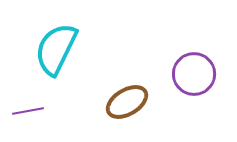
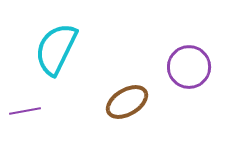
purple circle: moved 5 px left, 7 px up
purple line: moved 3 px left
